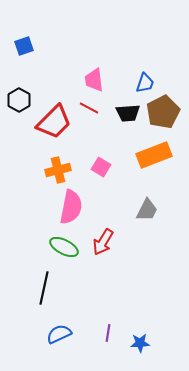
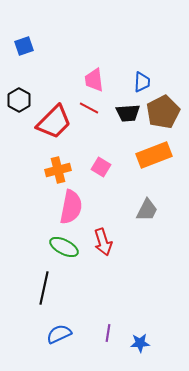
blue trapezoid: moved 3 px left, 1 px up; rotated 15 degrees counterclockwise
red arrow: rotated 48 degrees counterclockwise
